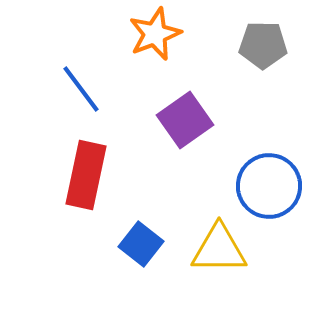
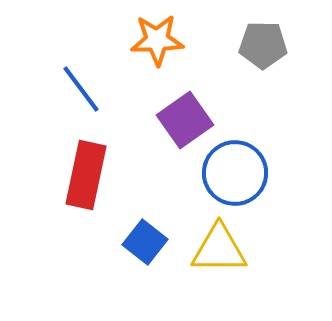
orange star: moved 2 px right, 6 px down; rotated 20 degrees clockwise
blue circle: moved 34 px left, 13 px up
blue square: moved 4 px right, 2 px up
